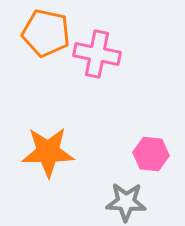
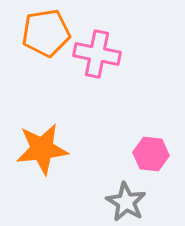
orange pentagon: rotated 21 degrees counterclockwise
orange star: moved 6 px left, 3 px up; rotated 6 degrees counterclockwise
gray star: rotated 27 degrees clockwise
